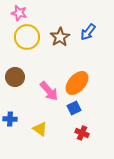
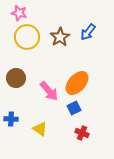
brown circle: moved 1 px right, 1 px down
blue cross: moved 1 px right
